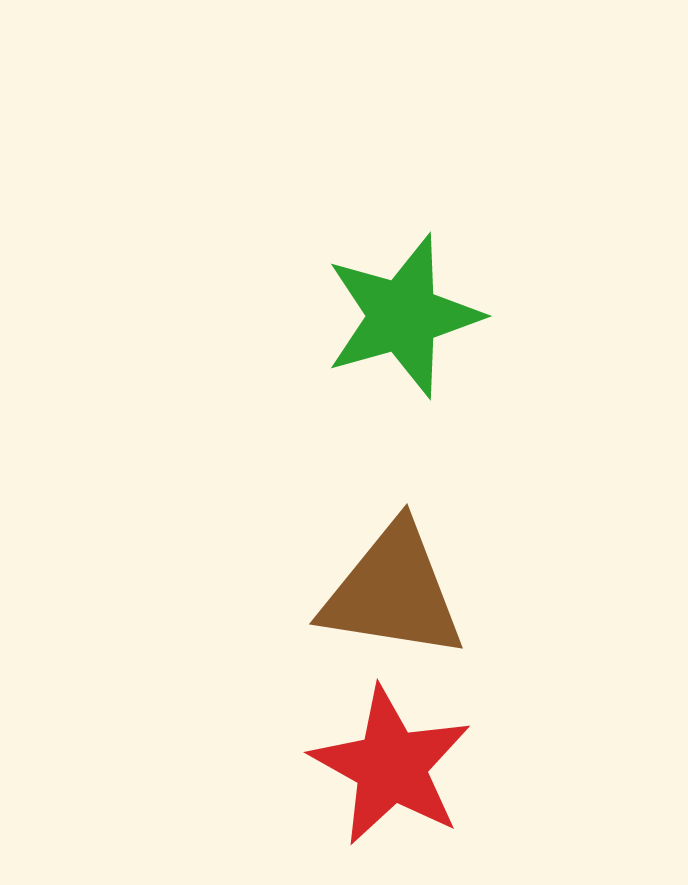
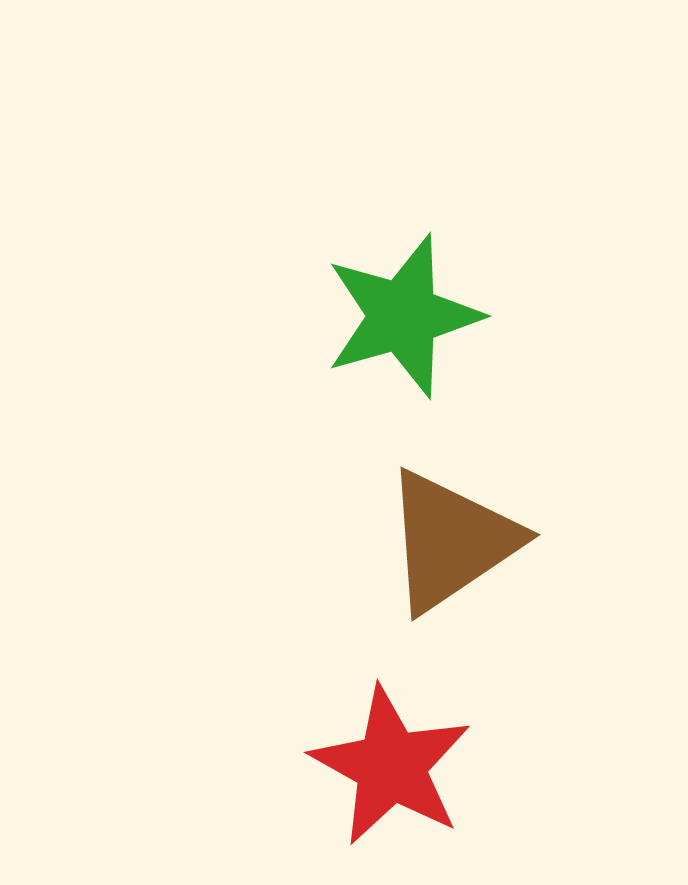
brown triangle: moved 58 px right, 51 px up; rotated 43 degrees counterclockwise
